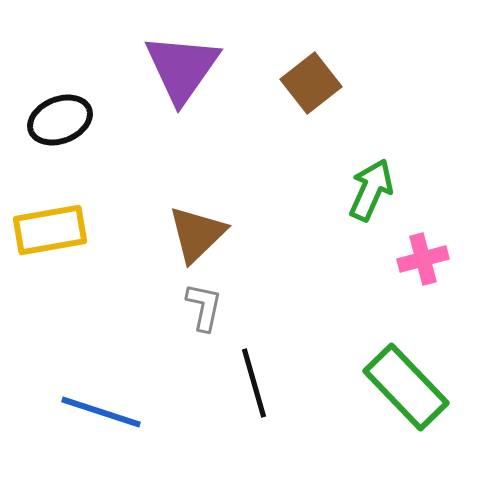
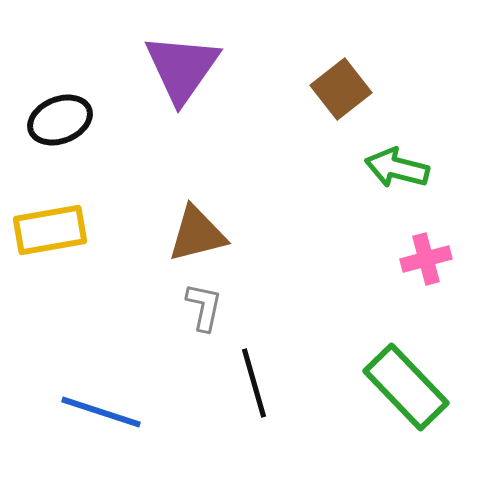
brown square: moved 30 px right, 6 px down
green arrow: moved 26 px right, 22 px up; rotated 100 degrees counterclockwise
brown triangle: rotated 30 degrees clockwise
pink cross: moved 3 px right
